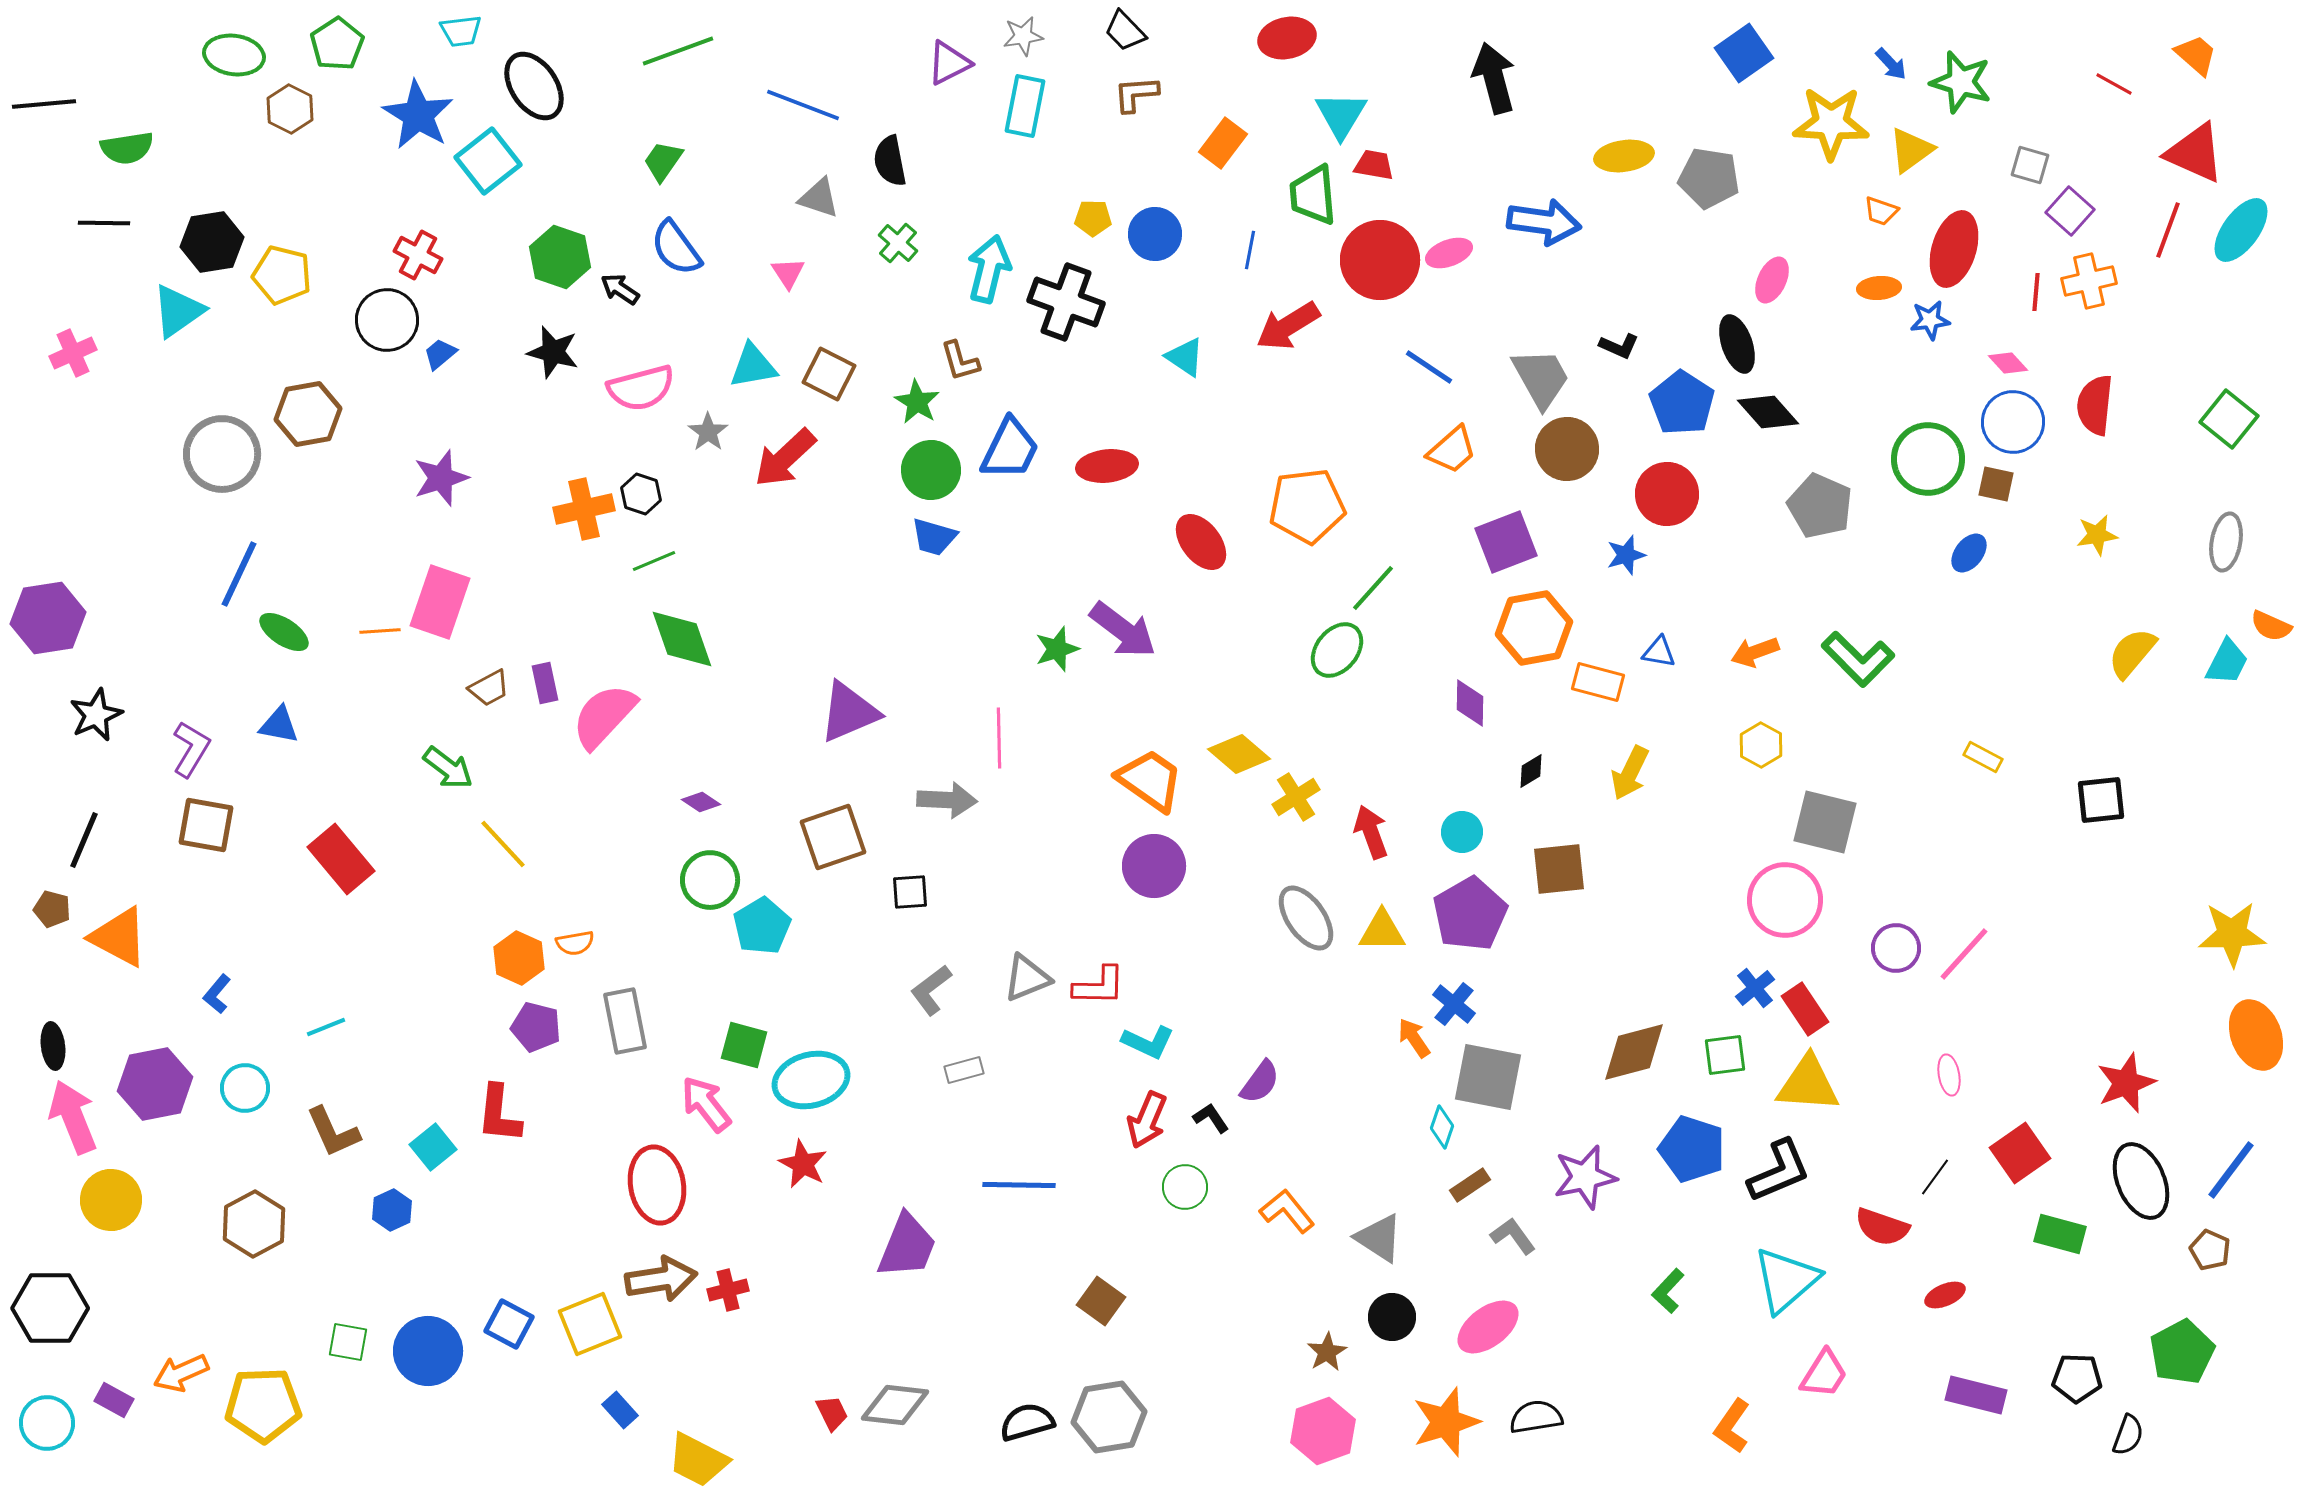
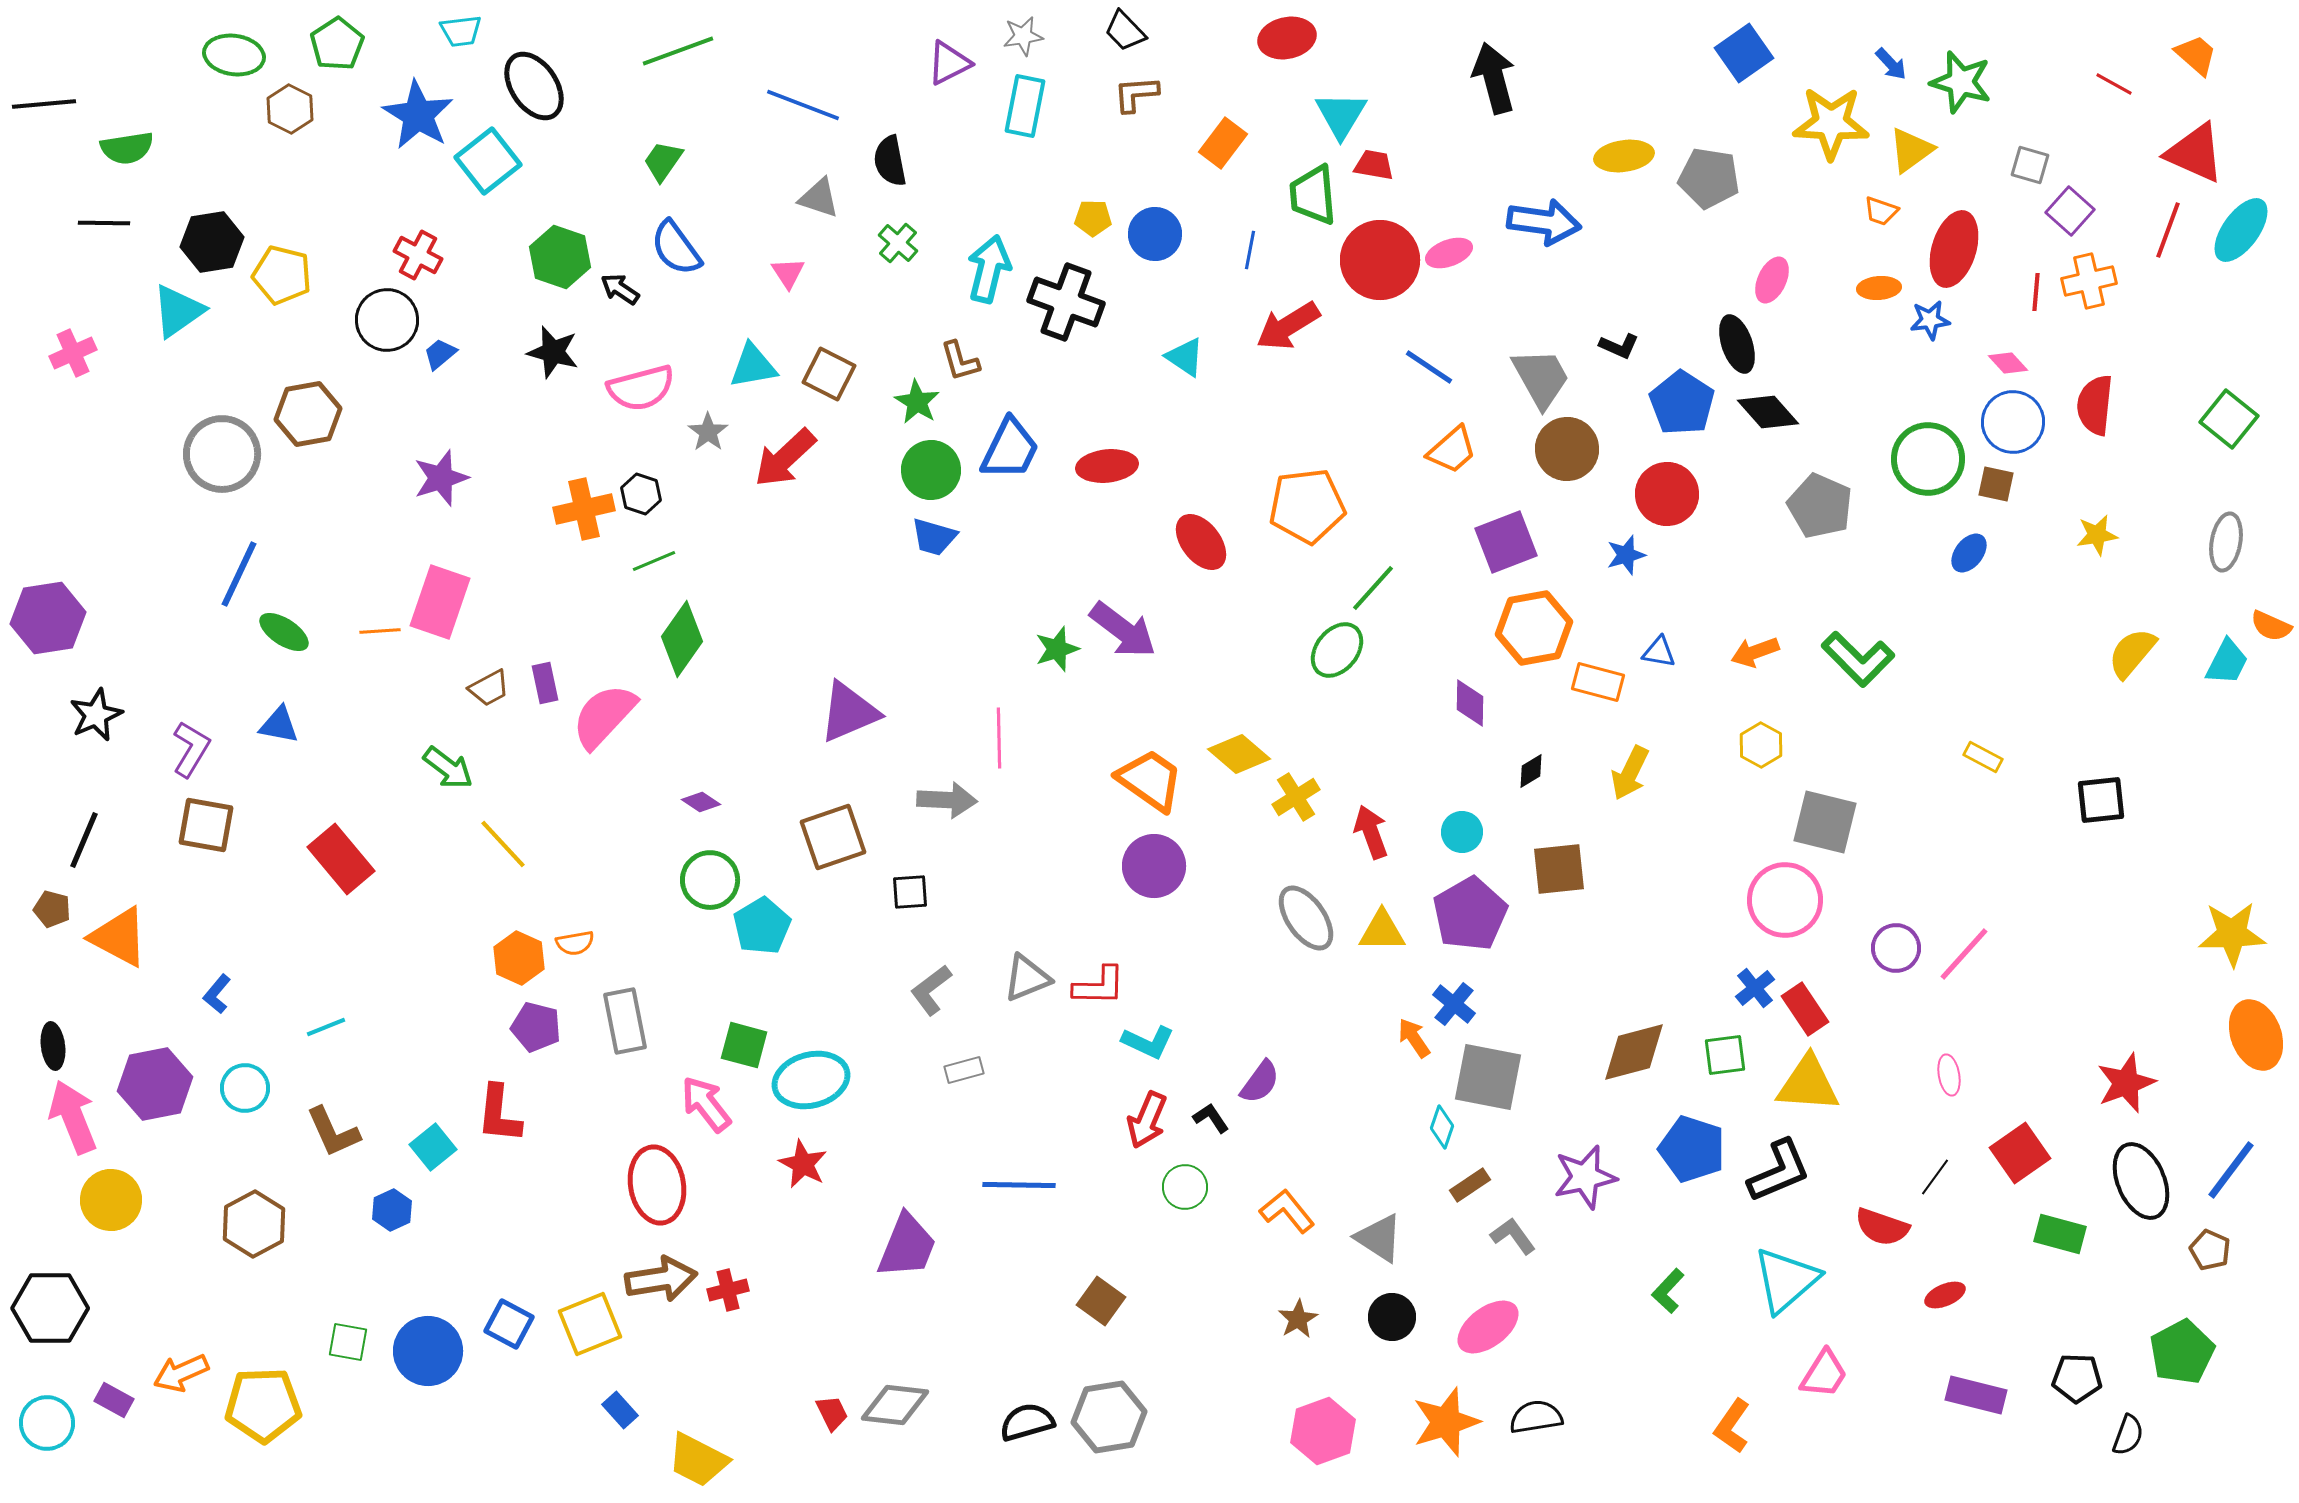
green diamond at (682, 639): rotated 54 degrees clockwise
brown star at (1327, 1352): moved 29 px left, 33 px up
